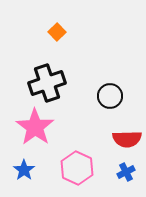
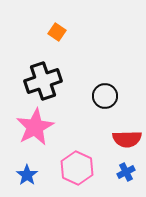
orange square: rotated 12 degrees counterclockwise
black cross: moved 4 px left, 2 px up
black circle: moved 5 px left
pink star: rotated 9 degrees clockwise
blue star: moved 3 px right, 5 px down
